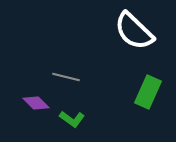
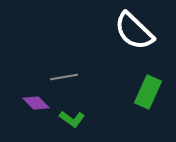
gray line: moved 2 px left; rotated 24 degrees counterclockwise
